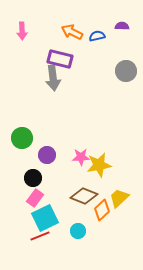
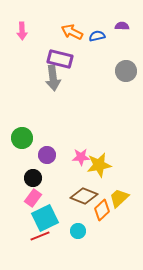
pink rectangle: moved 2 px left
